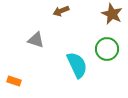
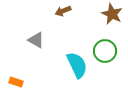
brown arrow: moved 2 px right
gray triangle: rotated 12 degrees clockwise
green circle: moved 2 px left, 2 px down
orange rectangle: moved 2 px right, 1 px down
